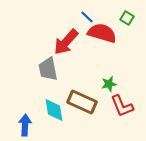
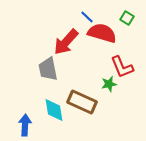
red L-shape: moved 39 px up
